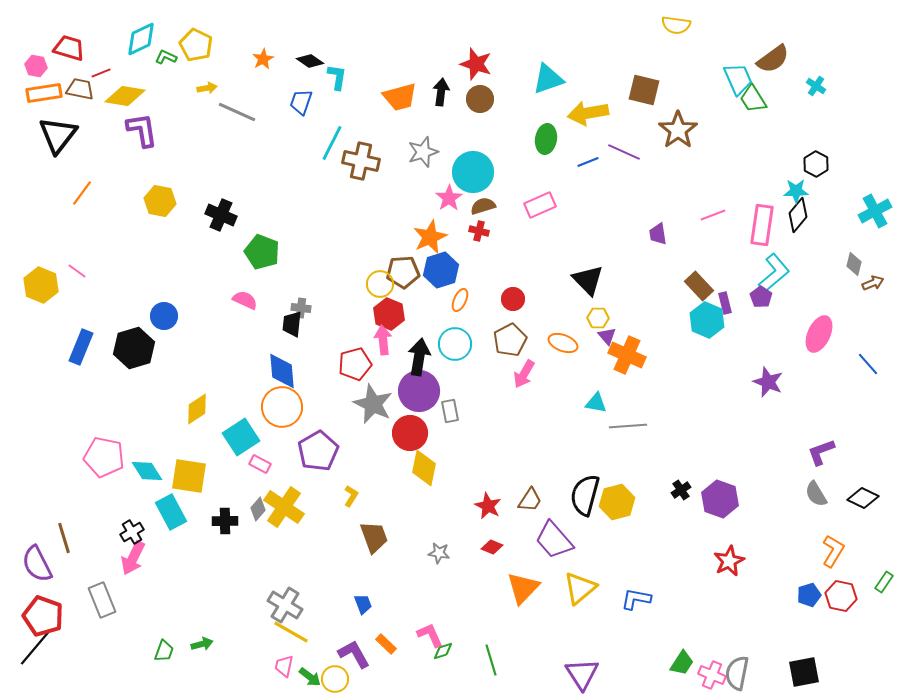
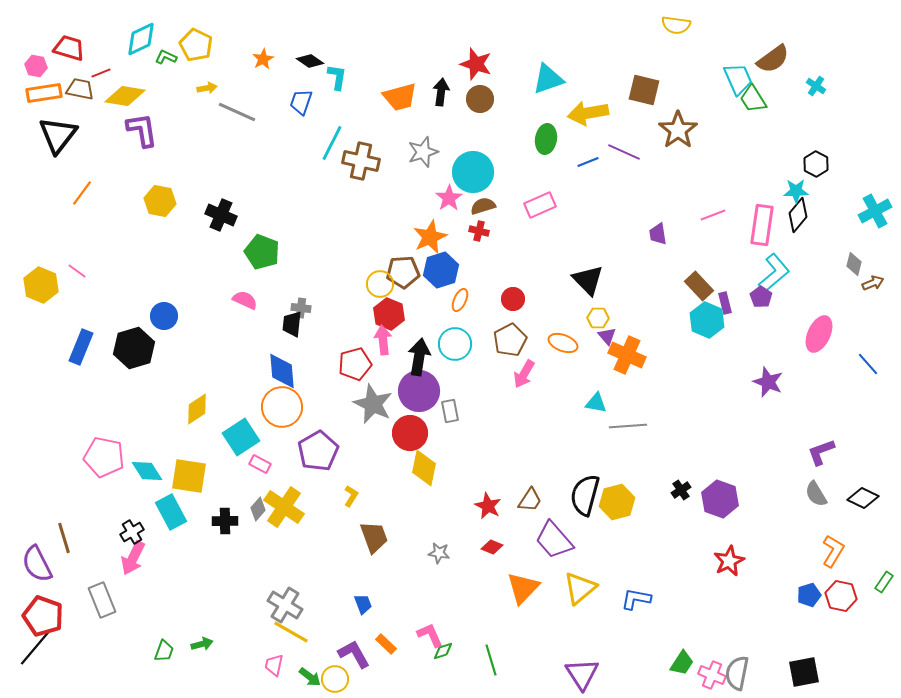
pink trapezoid at (284, 666): moved 10 px left, 1 px up
